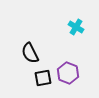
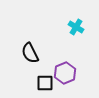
purple hexagon: moved 3 px left; rotated 15 degrees clockwise
black square: moved 2 px right, 5 px down; rotated 12 degrees clockwise
